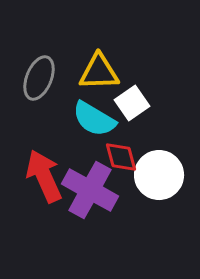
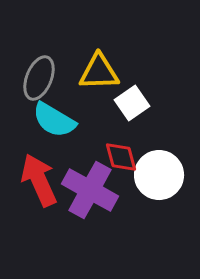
cyan semicircle: moved 40 px left, 1 px down
red arrow: moved 5 px left, 4 px down
